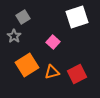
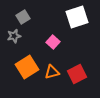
gray star: rotated 24 degrees clockwise
orange square: moved 2 px down
